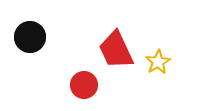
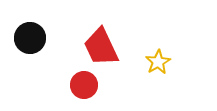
black circle: moved 1 px down
red trapezoid: moved 15 px left, 3 px up
